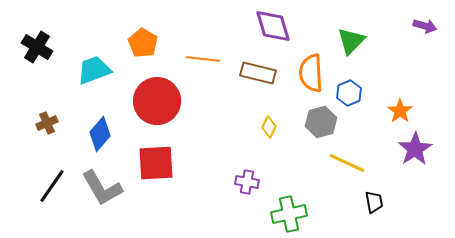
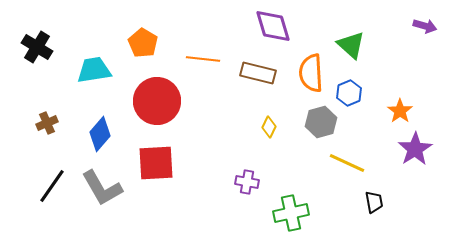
green triangle: moved 4 px down; rotated 32 degrees counterclockwise
cyan trapezoid: rotated 12 degrees clockwise
green cross: moved 2 px right, 1 px up
